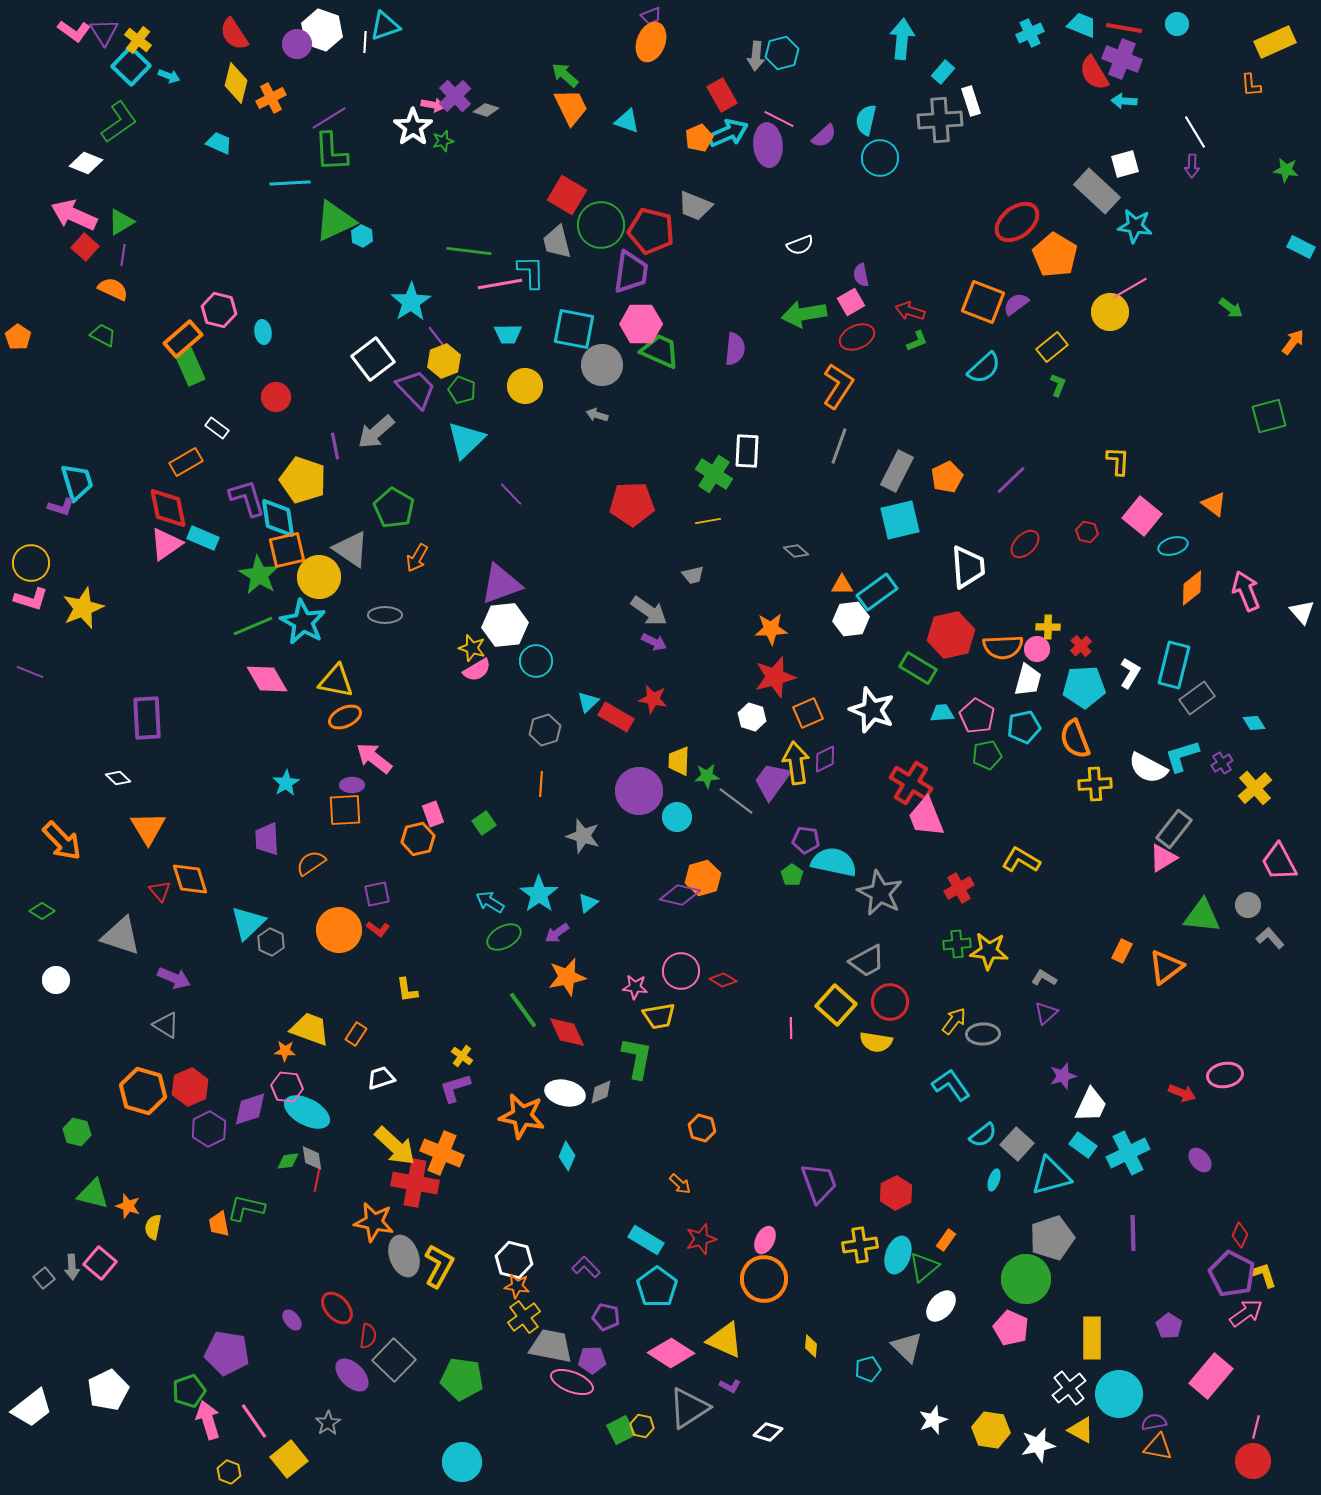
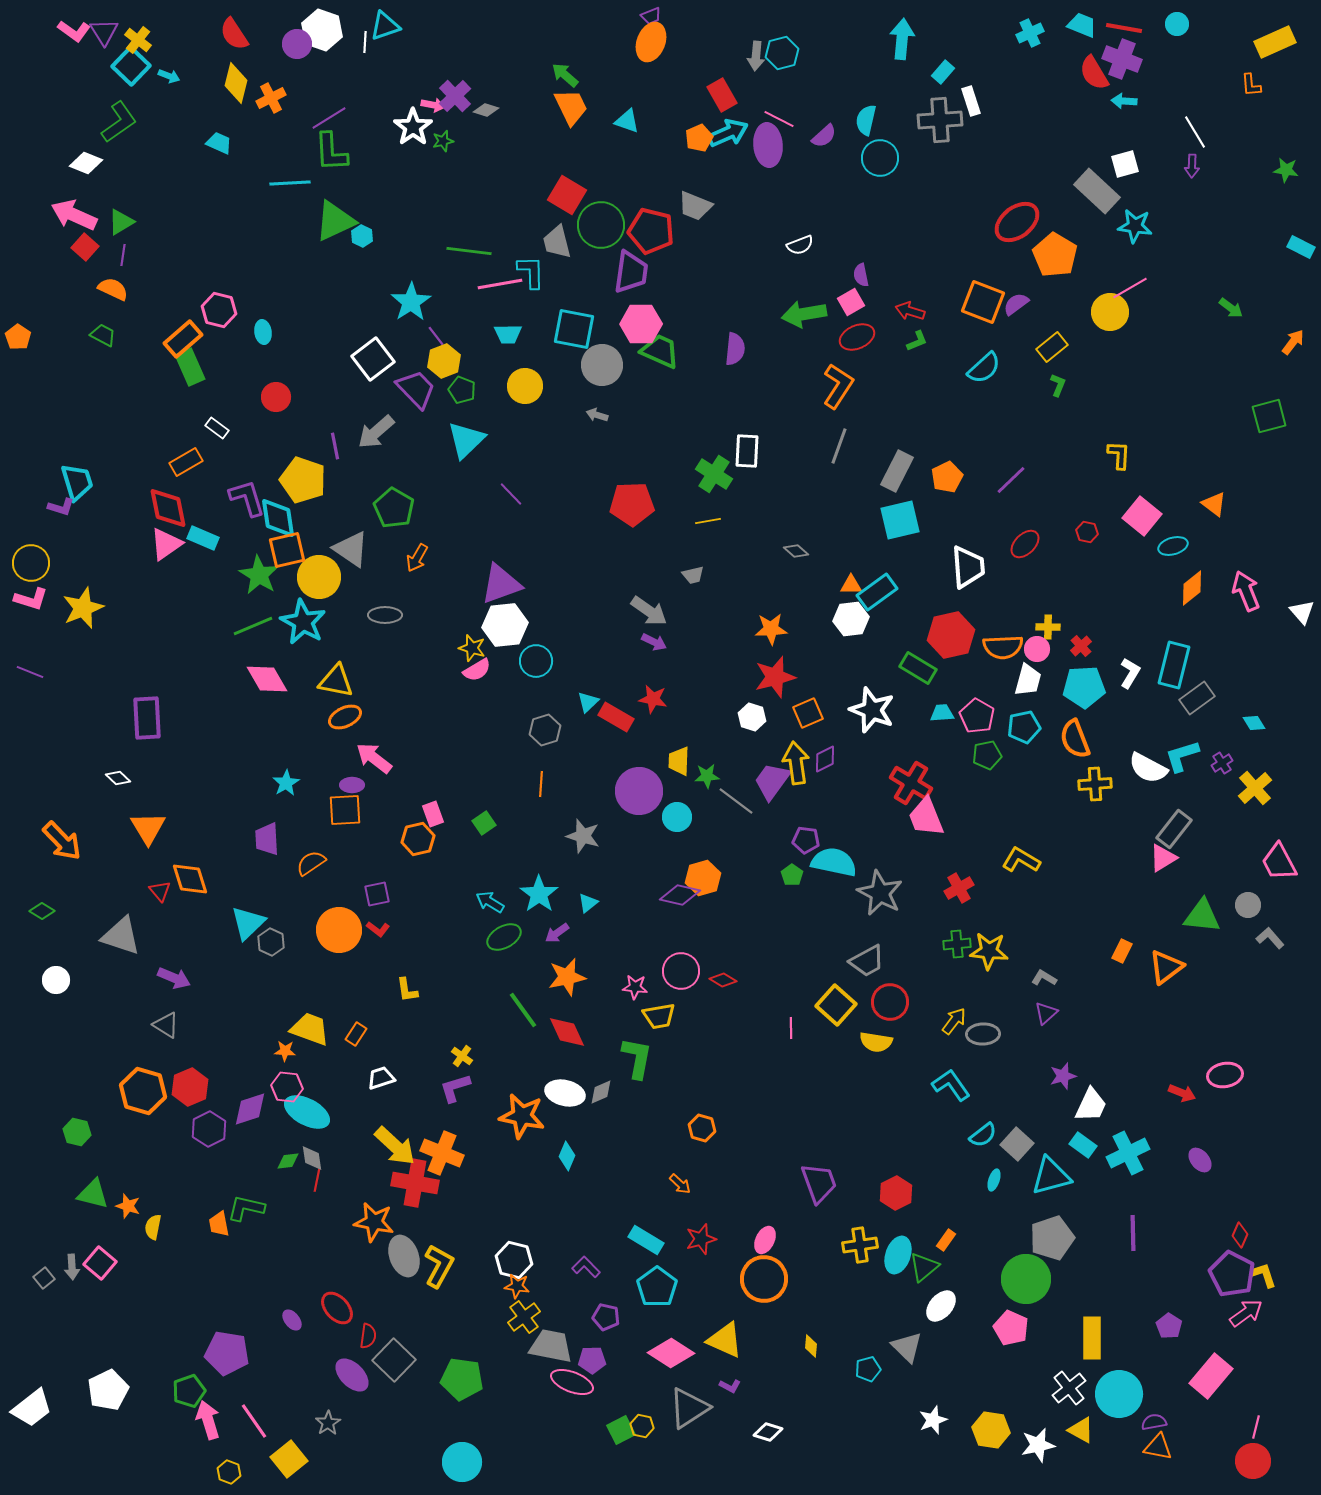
yellow L-shape at (1118, 461): moved 1 px right, 6 px up
orange triangle at (842, 585): moved 9 px right
